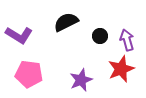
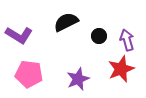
black circle: moved 1 px left
purple star: moved 3 px left, 1 px up
